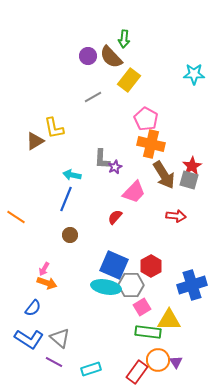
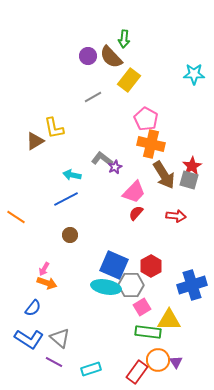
gray L-shape: rotated 125 degrees clockwise
blue line: rotated 40 degrees clockwise
red semicircle: moved 21 px right, 4 px up
